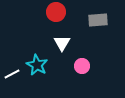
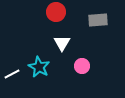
cyan star: moved 2 px right, 2 px down
